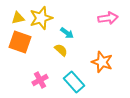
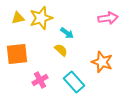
orange square: moved 3 px left, 12 px down; rotated 25 degrees counterclockwise
